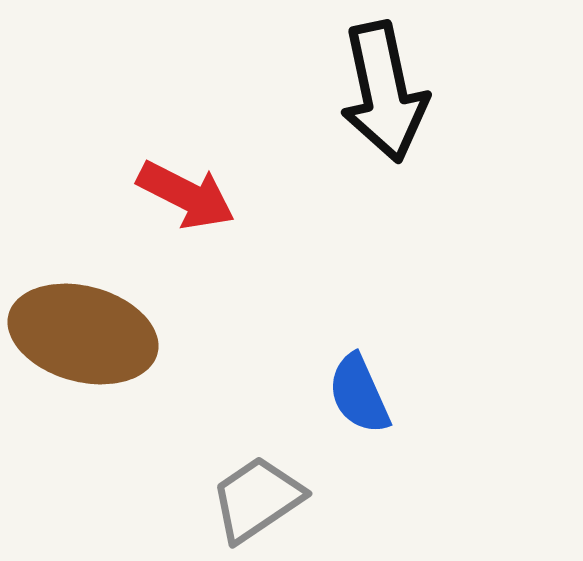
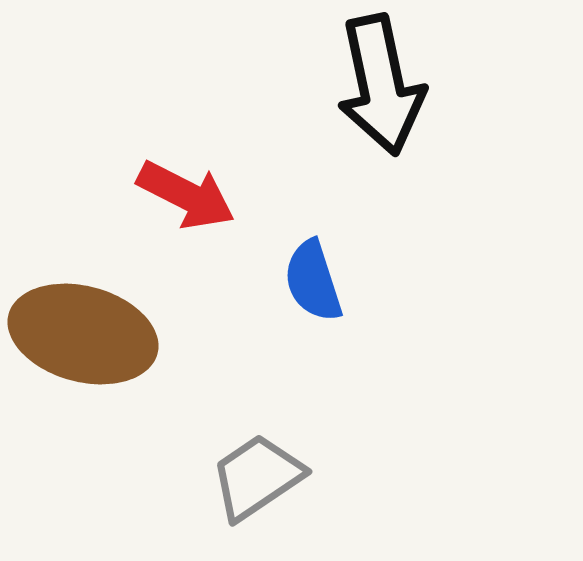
black arrow: moved 3 px left, 7 px up
blue semicircle: moved 46 px left, 113 px up; rotated 6 degrees clockwise
gray trapezoid: moved 22 px up
